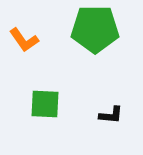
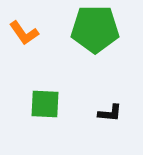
orange L-shape: moved 7 px up
black L-shape: moved 1 px left, 2 px up
